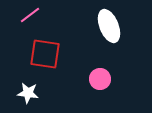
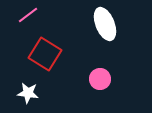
pink line: moved 2 px left
white ellipse: moved 4 px left, 2 px up
red square: rotated 24 degrees clockwise
